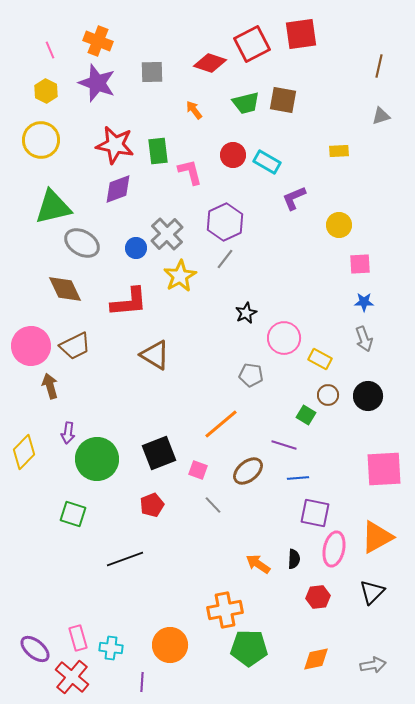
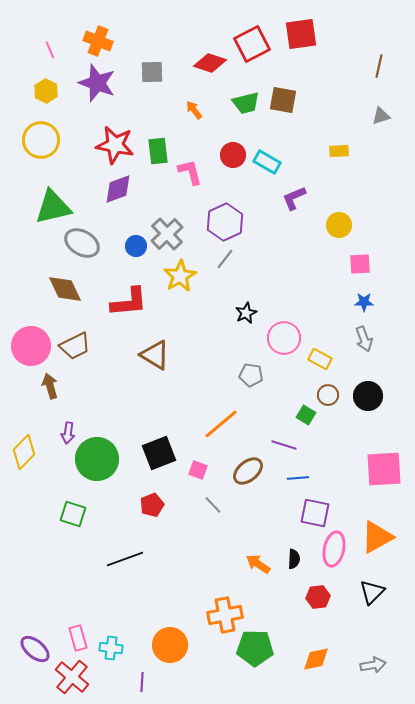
blue circle at (136, 248): moved 2 px up
orange cross at (225, 610): moved 5 px down
green pentagon at (249, 648): moved 6 px right
